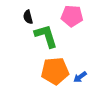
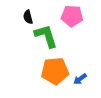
blue arrow: moved 2 px down
